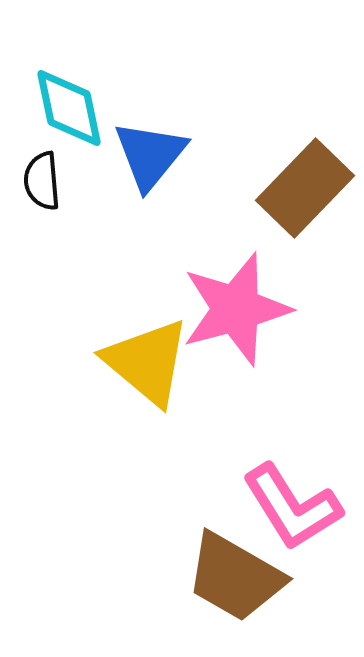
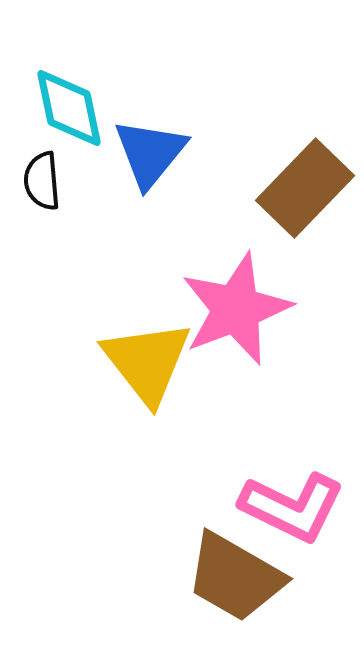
blue triangle: moved 2 px up
pink star: rotated 6 degrees counterclockwise
yellow triangle: rotated 12 degrees clockwise
pink L-shape: rotated 32 degrees counterclockwise
